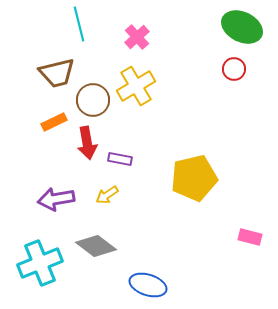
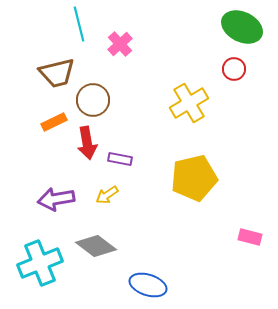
pink cross: moved 17 px left, 7 px down
yellow cross: moved 53 px right, 17 px down
